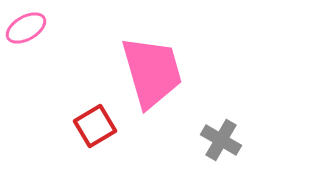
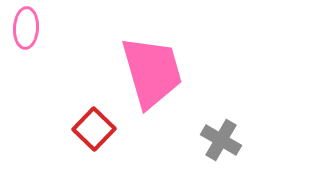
pink ellipse: rotated 57 degrees counterclockwise
red square: moved 1 px left, 3 px down; rotated 15 degrees counterclockwise
